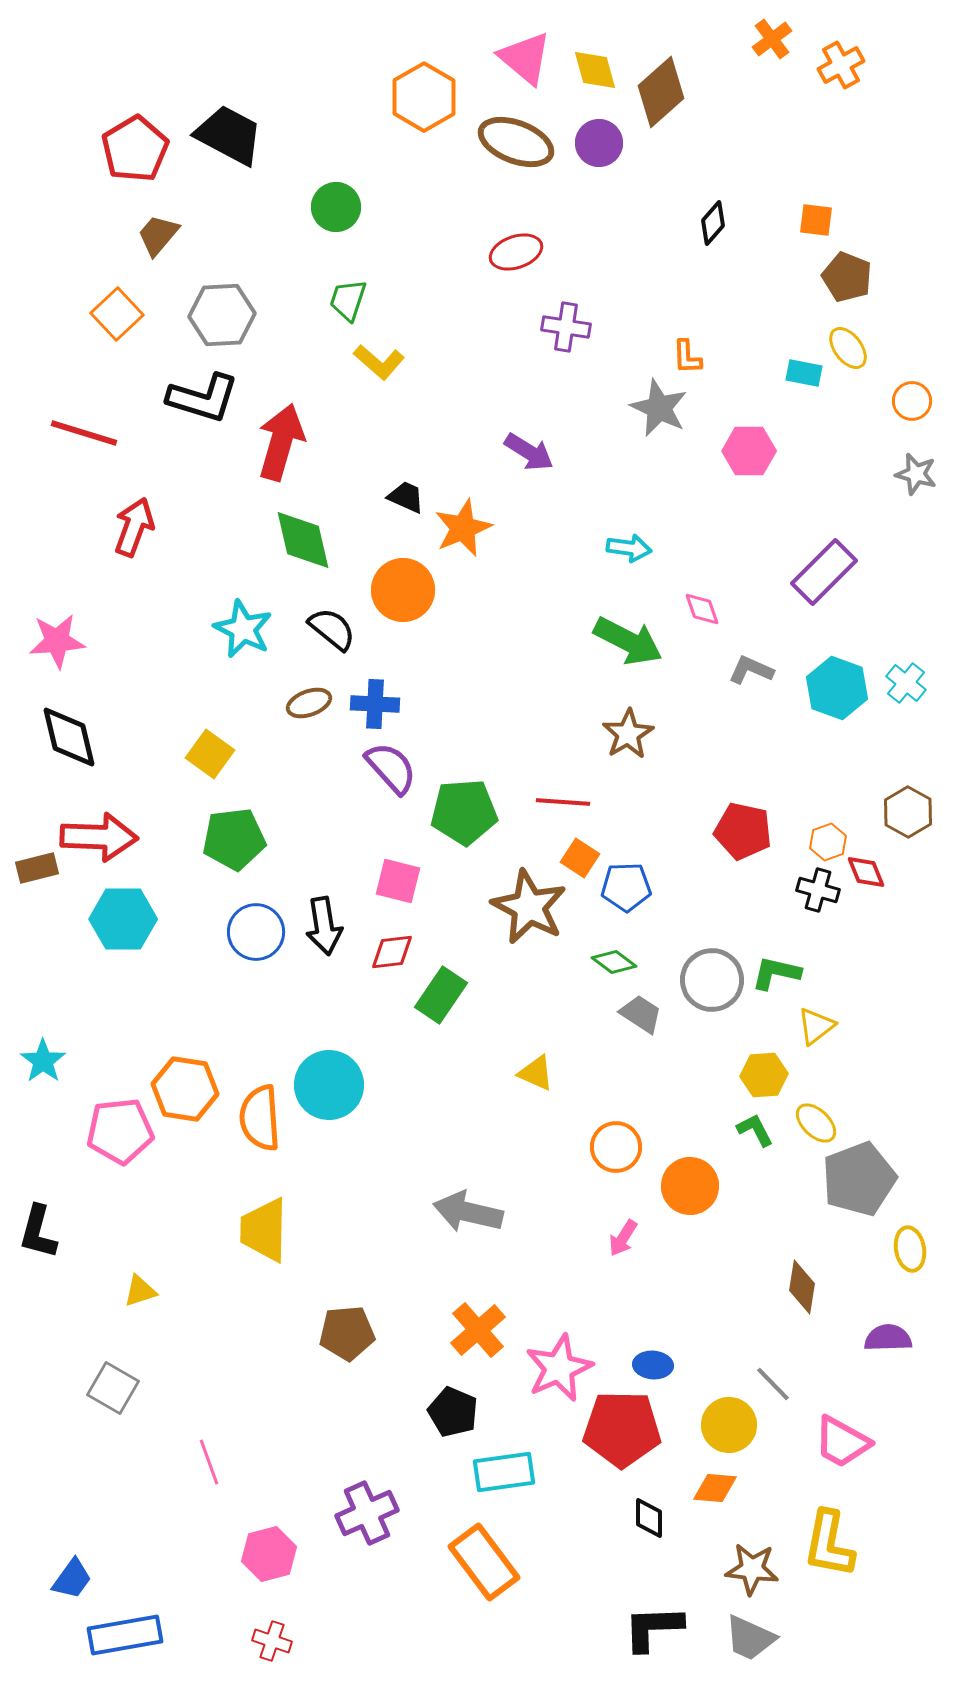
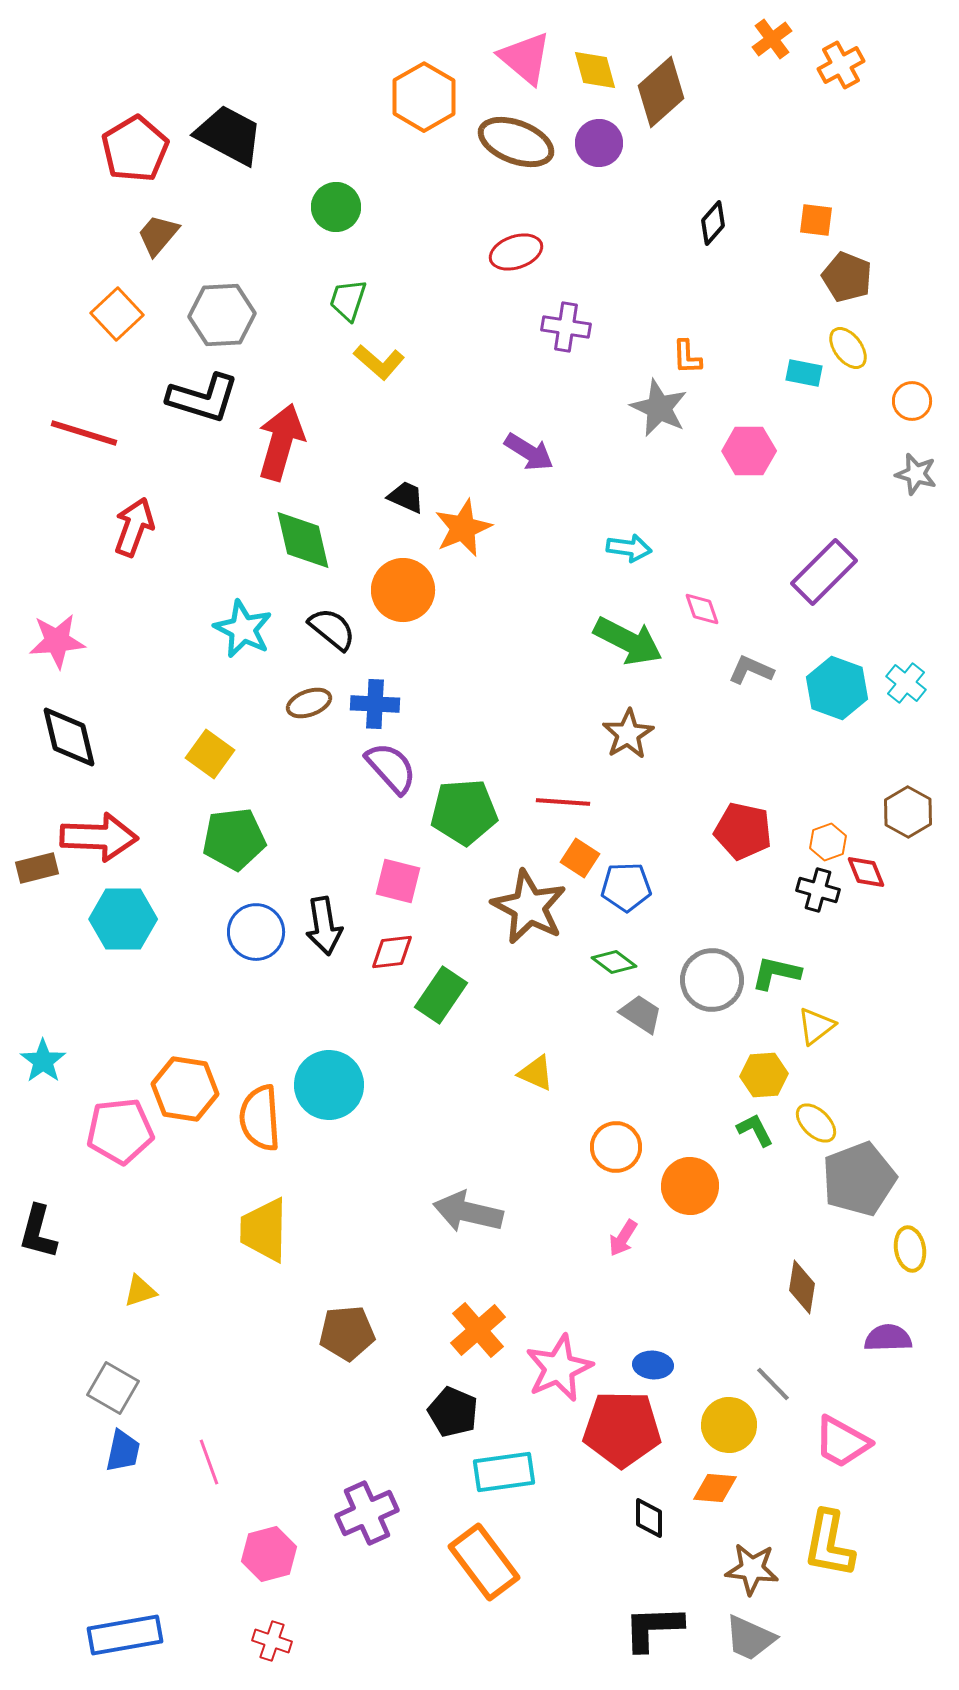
blue trapezoid at (72, 1579): moved 51 px right, 128 px up; rotated 24 degrees counterclockwise
